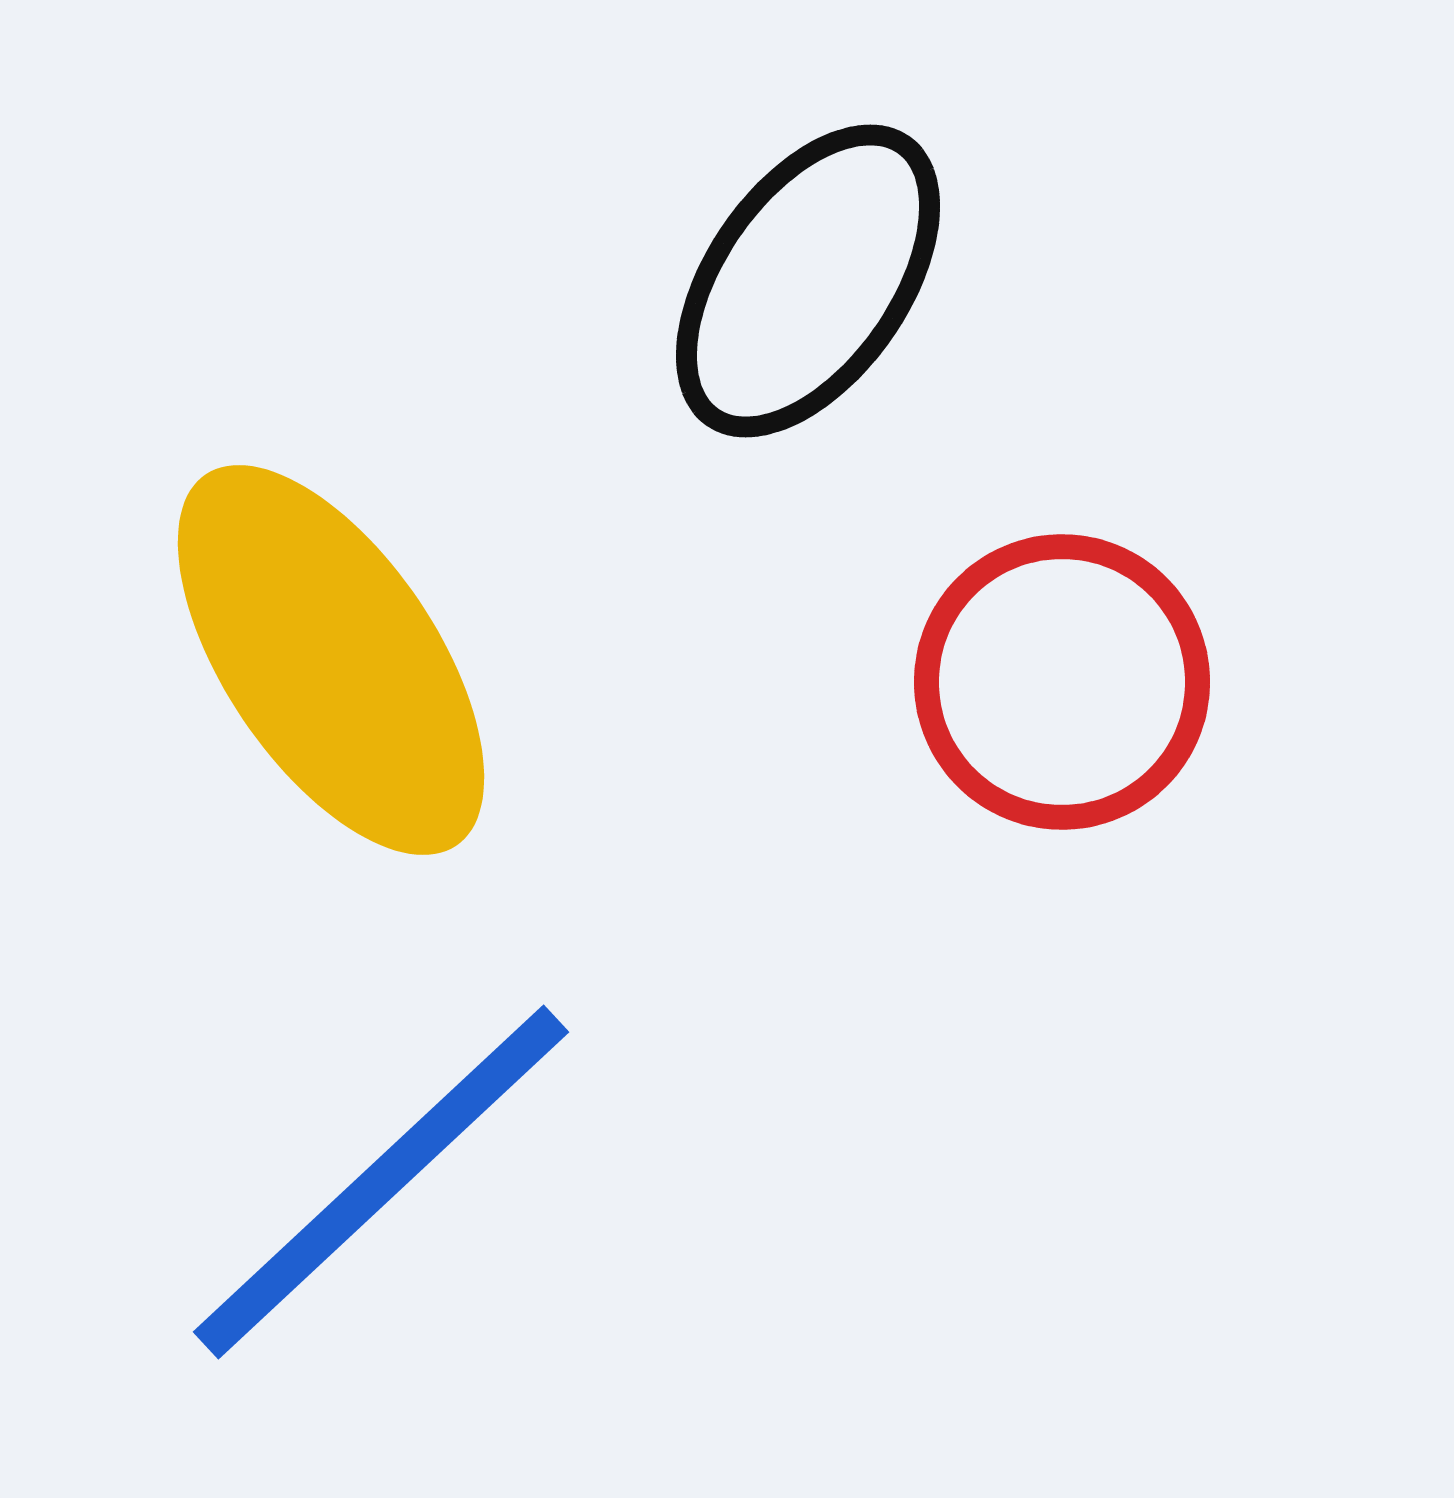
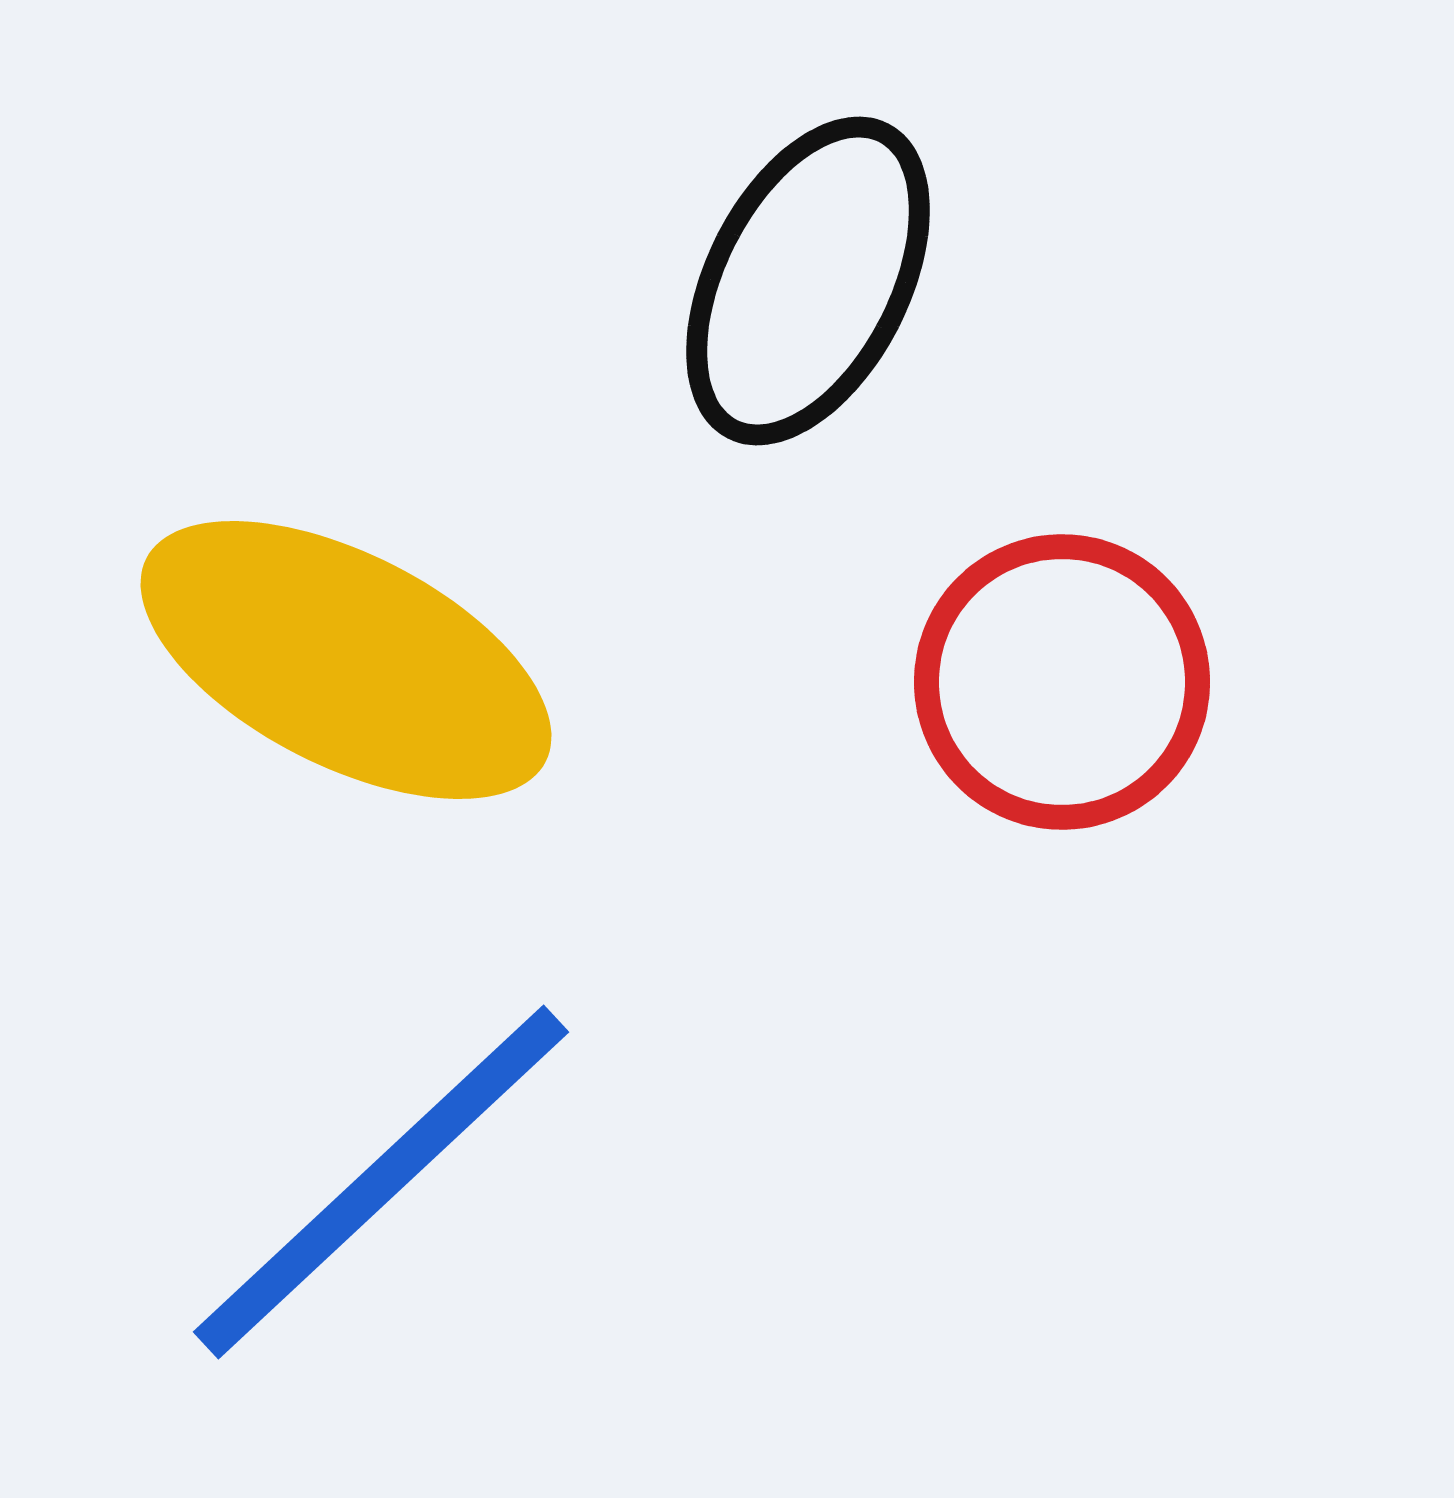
black ellipse: rotated 8 degrees counterclockwise
yellow ellipse: moved 15 px right; rotated 29 degrees counterclockwise
